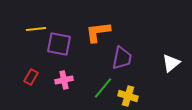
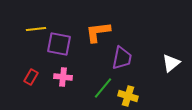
pink cross: moved 1 px left, 3 px up; rotated 18 degrees clockwise
